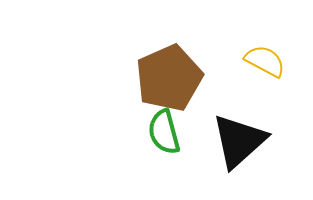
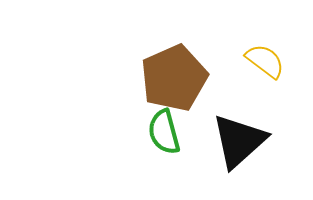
yellow semicircle: rotated 9 degrees clockwise
brown pentagon: moved 5 px right
